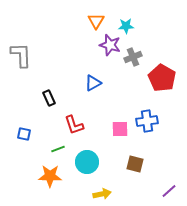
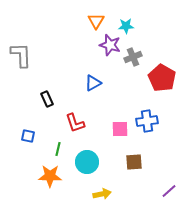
black rectangle: moved 2 px left, 1 px down
red L-shape: moved 1 px right, 2 px up
blue square: moved 4 px right, 2 px down
green line: rotated 56 degrees counterclockwise
brown square: moved 1 px left, 2 px up; rotated 18 degrees counterclockwise
